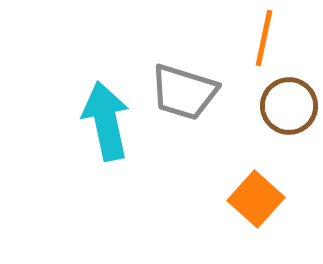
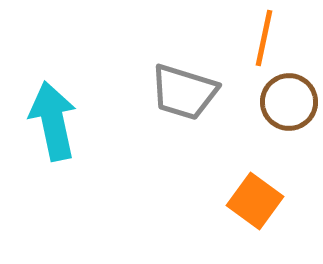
brown circle: moved 4 px up
cyan arrow: moved 53 px left
orange square: moved 1 px left, 2 px down; rotated 6 degrees counterclockwise
